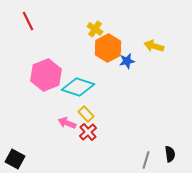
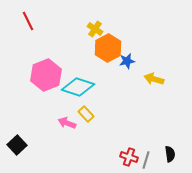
yellow arrow: moved 33 px down
red cross: moved 41 px right, 25 px down; rotated 30 degrees counterclockwise
black square: moved 2 px right, 14 px up; rotated 18 degrees clockwise
